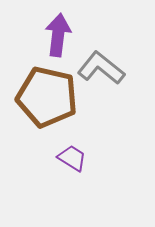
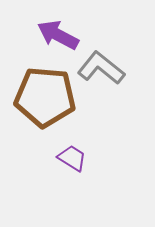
purple arrow: rotated 69 degrees counterclockwise
brown pentagon: moved 2 px left; rotated 8 degrees counterclockwise
